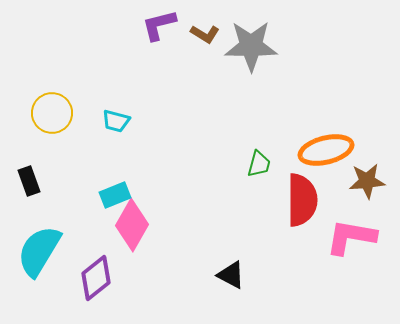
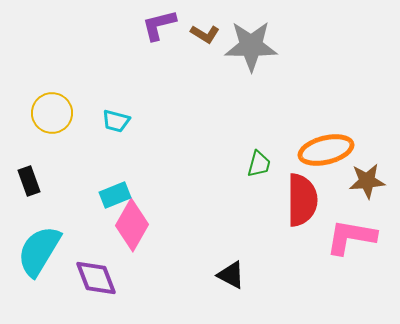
purple diamond: rotated 72 degrees counterclockwise
